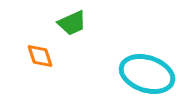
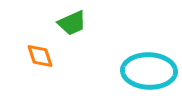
cyan ellipse: moved 2 px right, 3 px up; rotated 16 degrees counterclockwise
